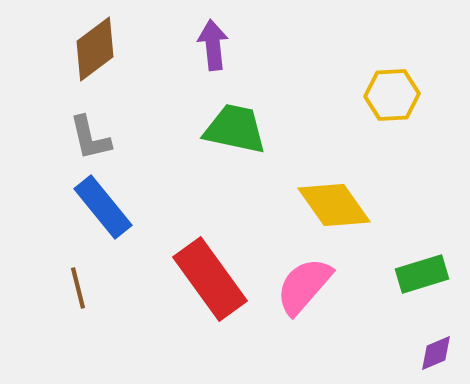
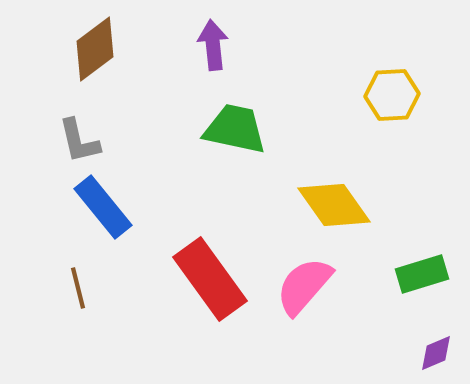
gray L-shape: moved 11 px left, 3 px down
